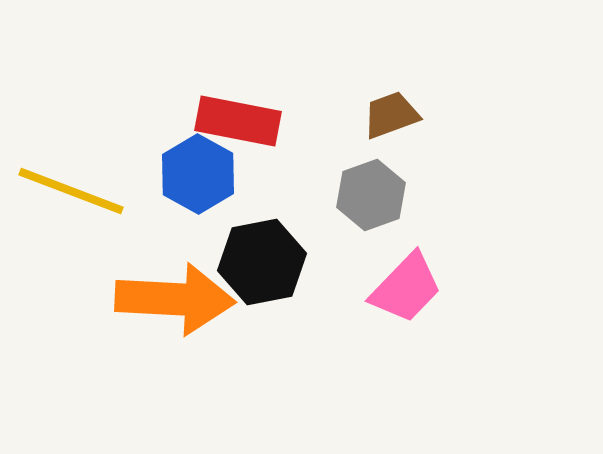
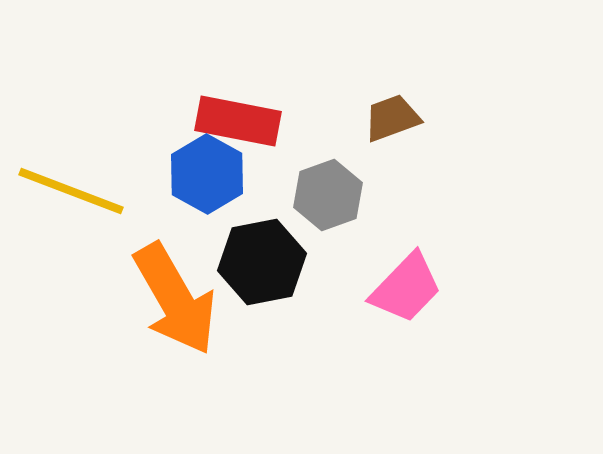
brown trapezoid: moved 1 px right, 3 px down
blue hexagon: moved 9 px right
gray hexagon: moved 43 px left
orange arrow: rotated 57 degrees clockwise
